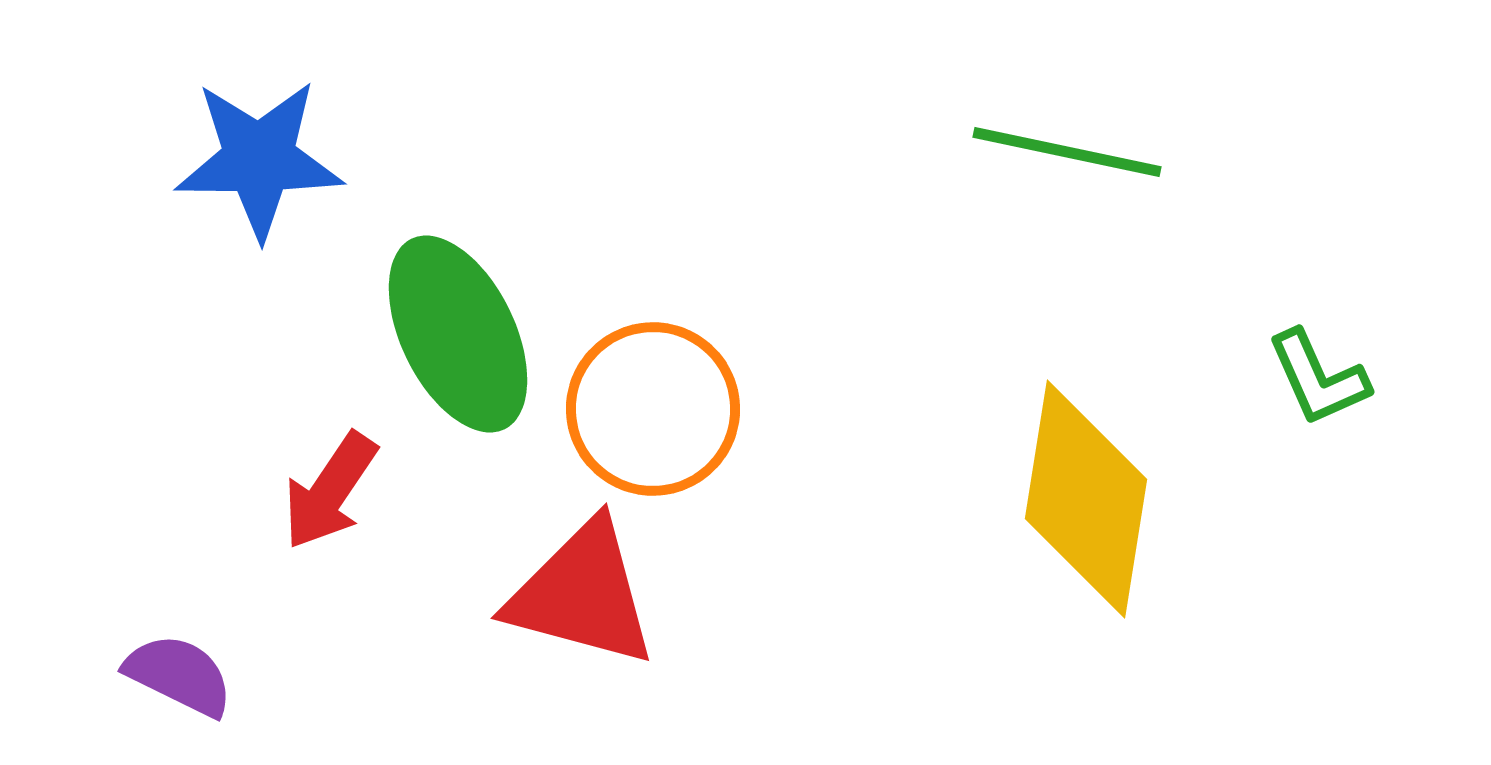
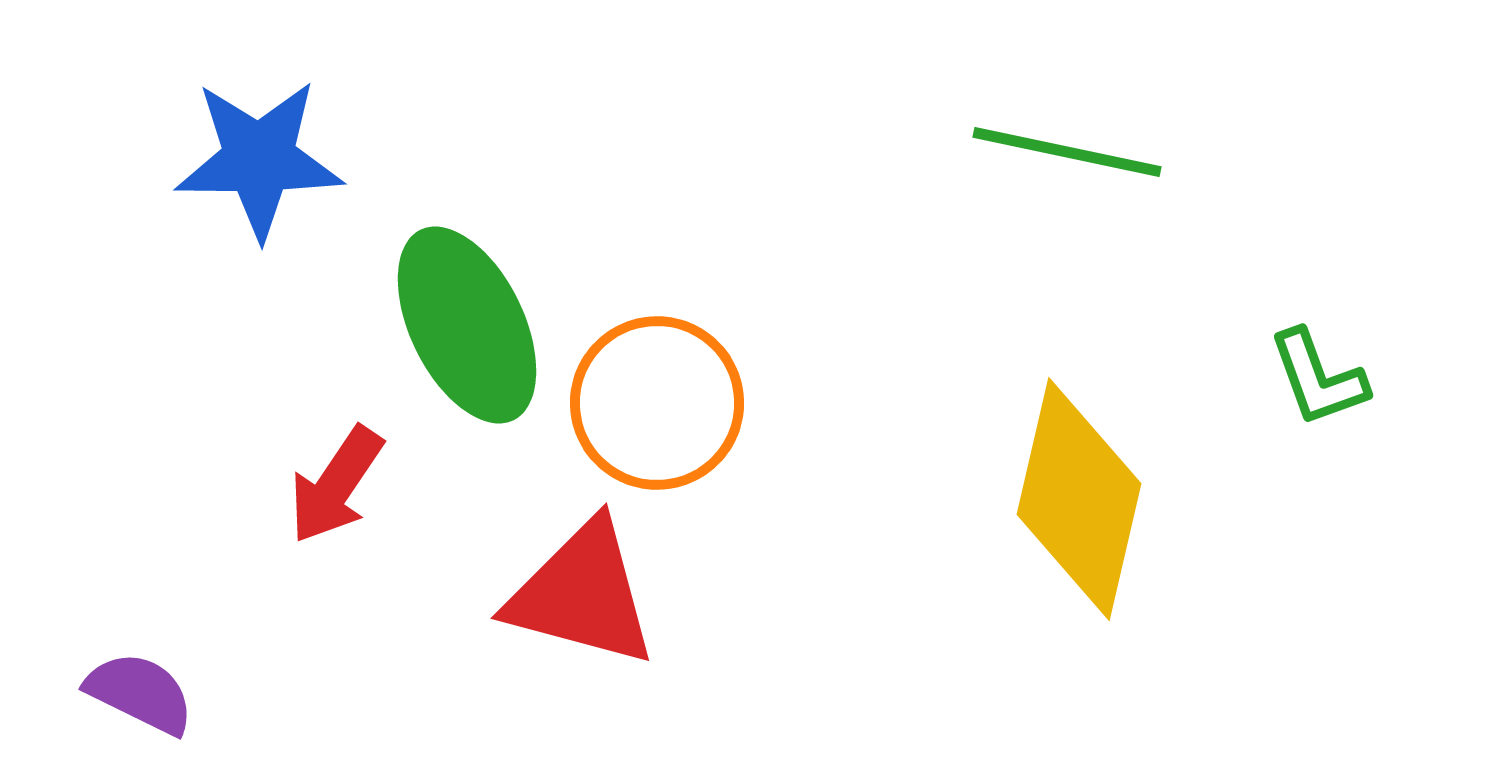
green ellipse: moved 9 px right, 9 px up
green L-shape: rotated 4 degrees clockwise
orange circle: moved 4 px right, 6 px up
red arrow: moved 6 px right, 6 px up
yellow diamond: moved 7 px left; rotated 4 degrees clockwise
purple semicircle: moved 39 px left, 18 px down
